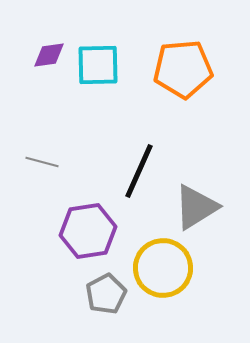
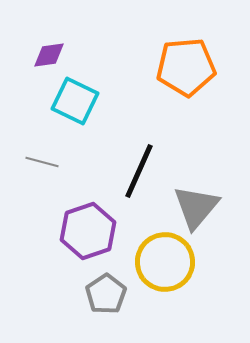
cyan square: moved 23 px left, 36 px down; rotated 27 degrees clockwise
orange pentagon: moved 3 px right, 2 px up
gray triangle: rotated 18 degrees counterclockwise
purple hexagon: rotated 10 degrees counterclockwise
yellow circle: moved 2 px right, 6 px up
gray pentagon: rotated 6 degrees counterclockwise
